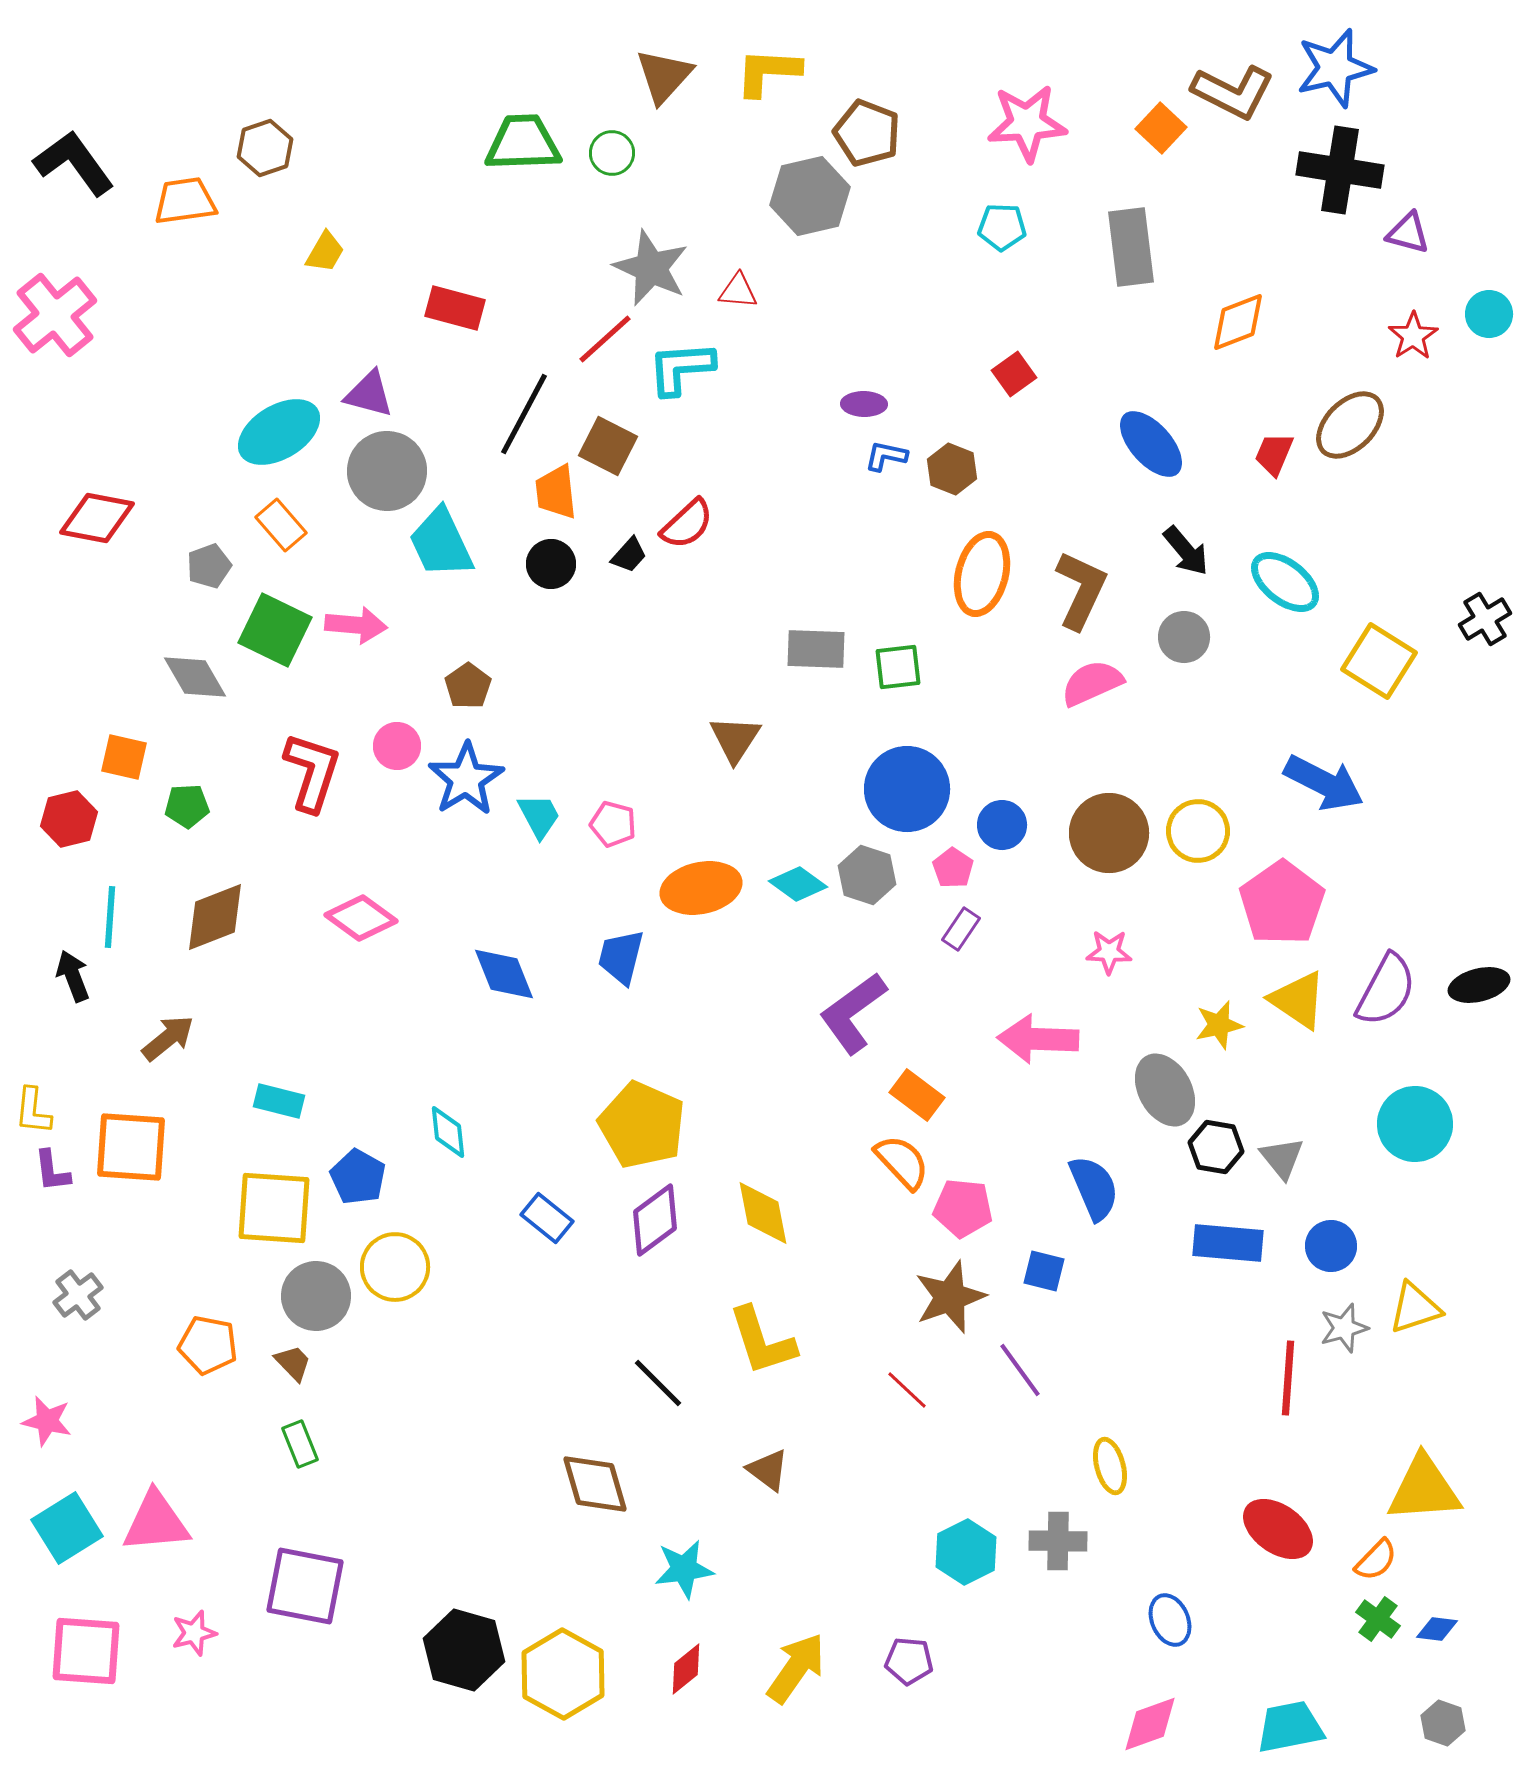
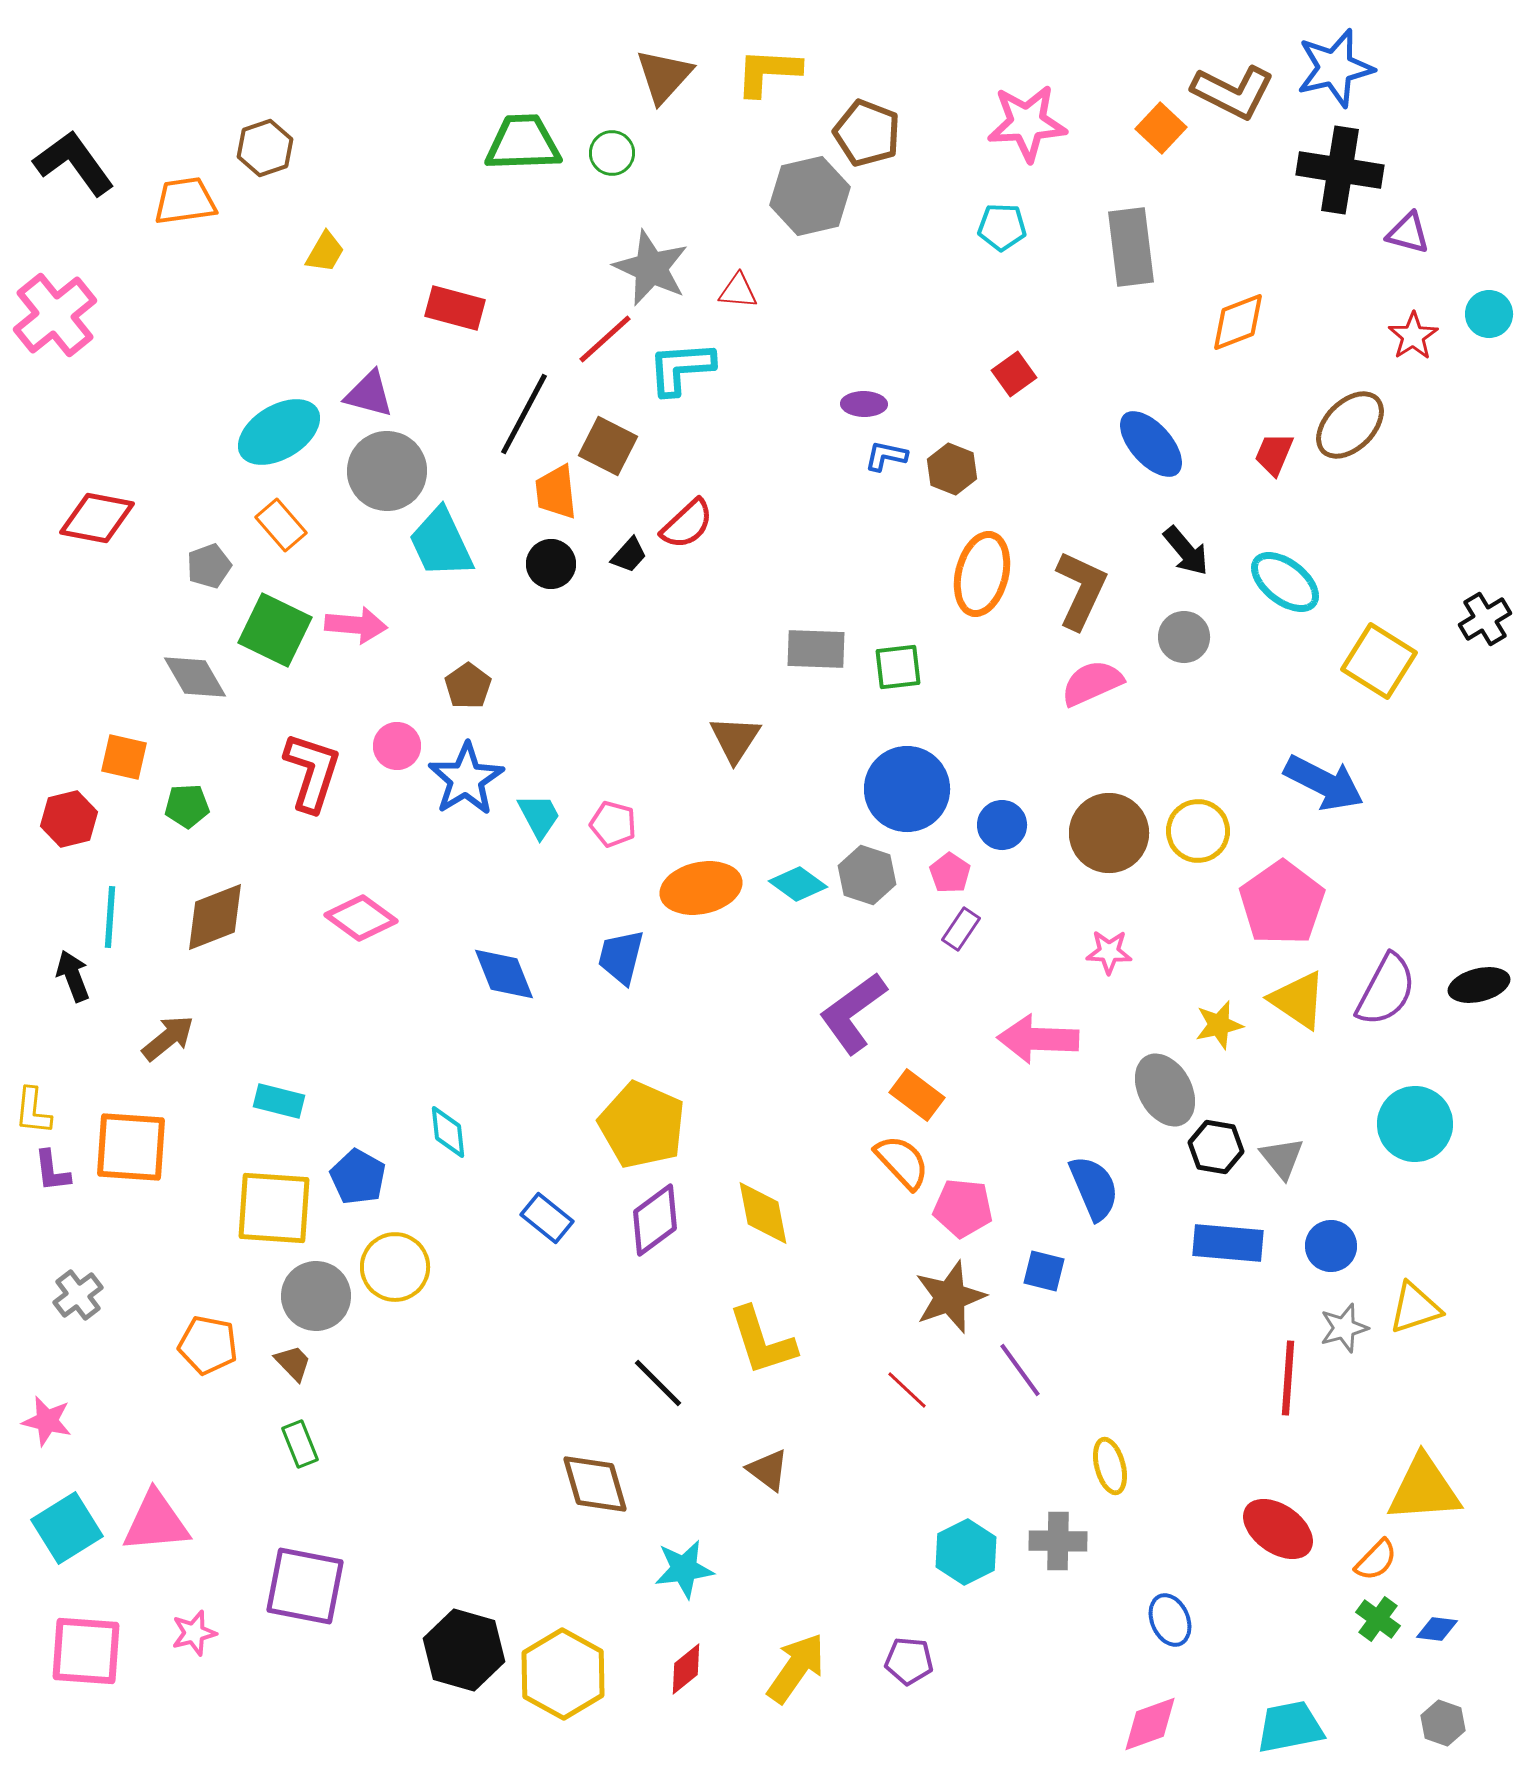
pink pentagon at (953, 868): moved 3 px left, 5 px down
